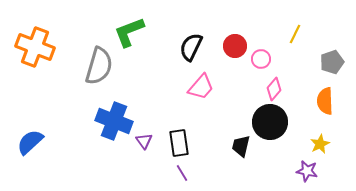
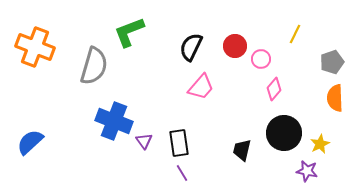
gray semicircle: moved 5 px left
orange semicircle: moved 10 px right, 3 px up
black circle: moved 14 px right, 11 px down
black trapezoid: moved 1 px right, 4 px down
